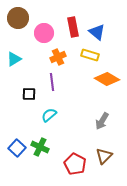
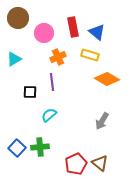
black square: moved 1 px right, 2 px up
green cross: rotated 30 degrees counterclockwise
brown triangle: moved 4 px left, 7 px down; rotated 36 degrees counterclockwise
red pentagon: moved 1 px right; rotated 20 degrees clockwise
